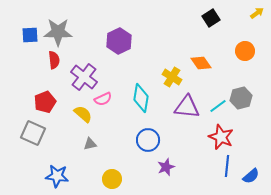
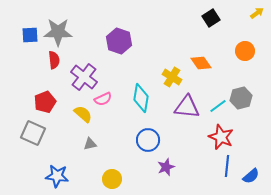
purple hexagon: rotated 15 degrees counterclockwise
